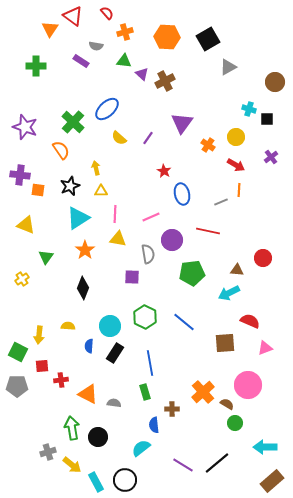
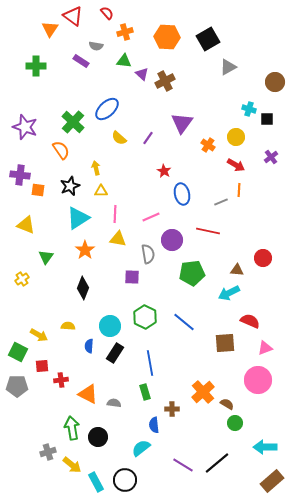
yellow arrow at (39, 335): rotated 66 degrees counterclockwise
pink circle at (248, 385): moved 10 px right, 5 px up
